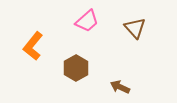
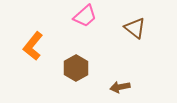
pink trapezoid: moved 2 px left, 5 px up
brown triangle: rotated 10 degrees counterclockwise
brown arrow: rotated 36 degrees counterclockwise
